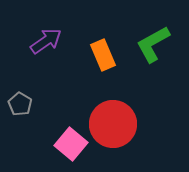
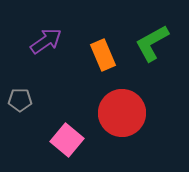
green L-shape: moved 1 px left, 1 px up
gray pentagon: moved 4 px up; rotated 30 degrees counterclockwise
red circle: moved 9 px right, 11 px up
pink square: moved 4 px left, 4 px up
